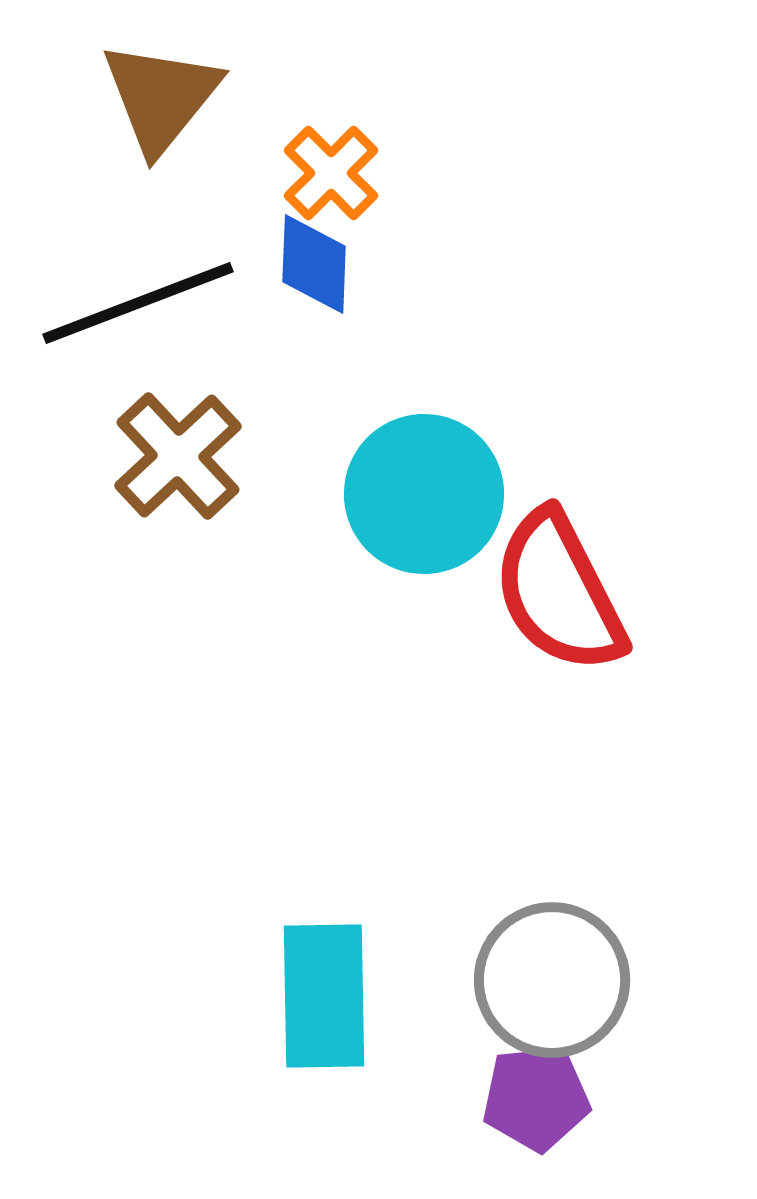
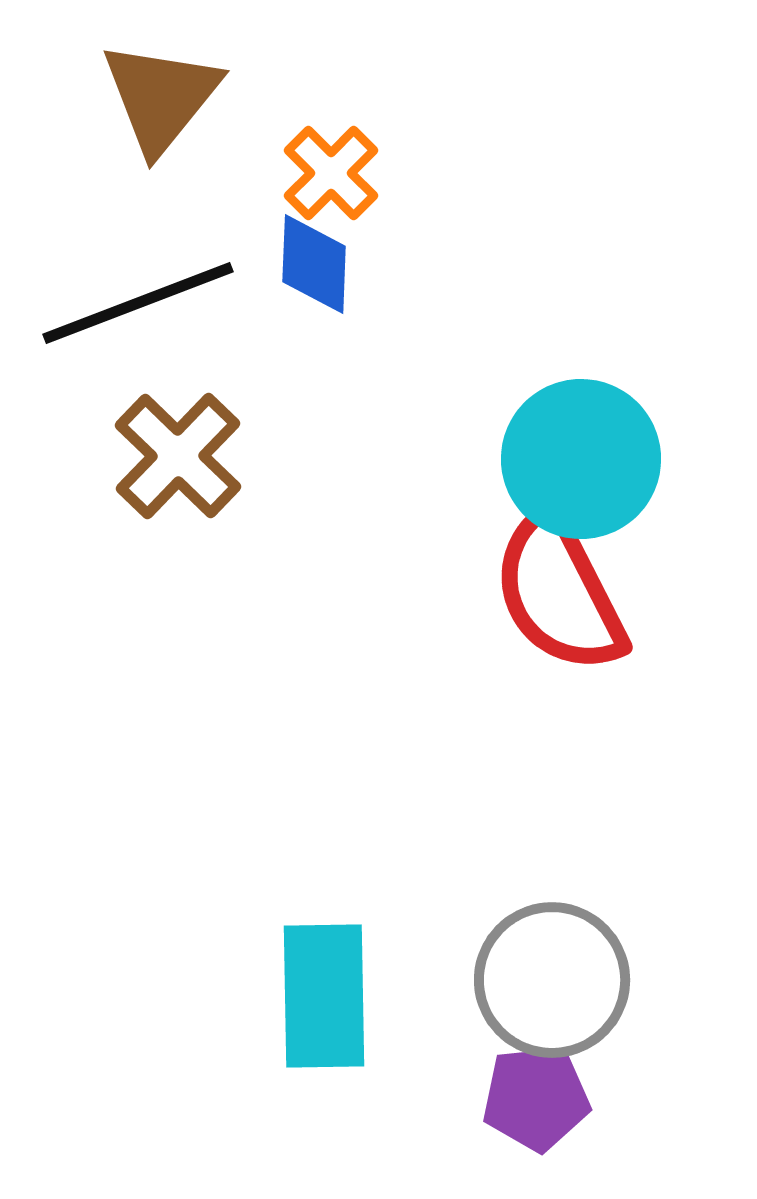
brown cross: rotated 3 degrees counterclockwise
cyan circle: moved 157 px right, 35 px up
